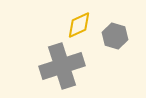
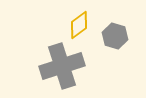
yellow diamond: rotated 12 degrees counterclockwise
